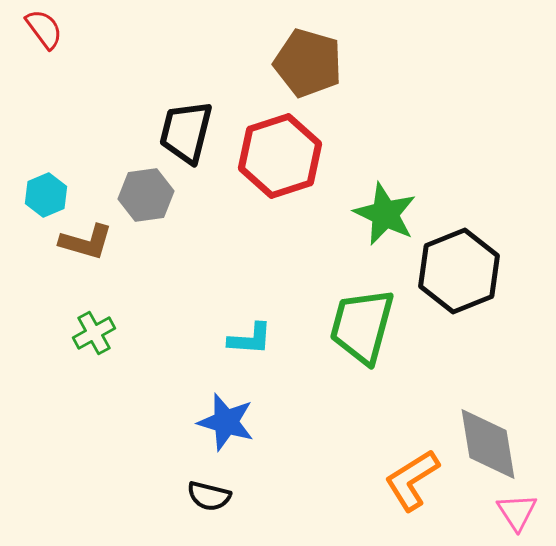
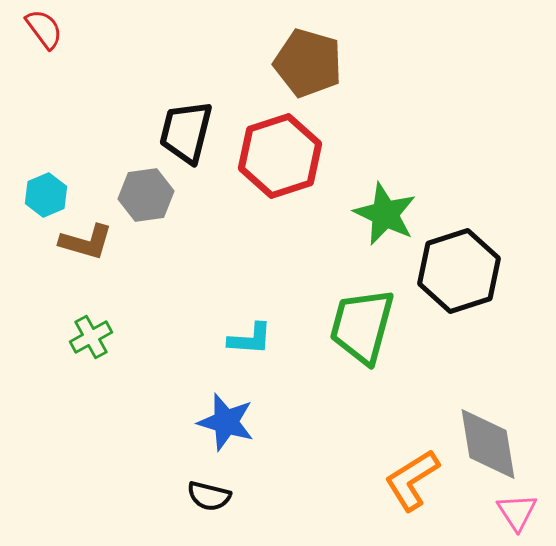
black hexagon: rotated 4 degrees clockwise
green cross: moved 3 px left, 4 px down
